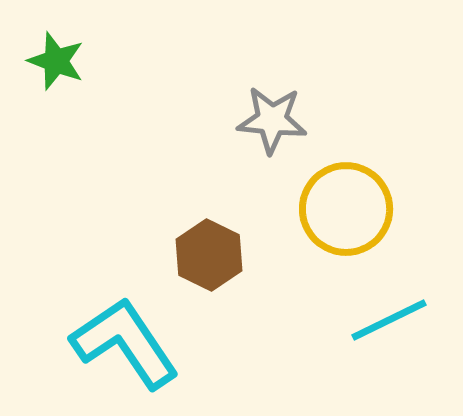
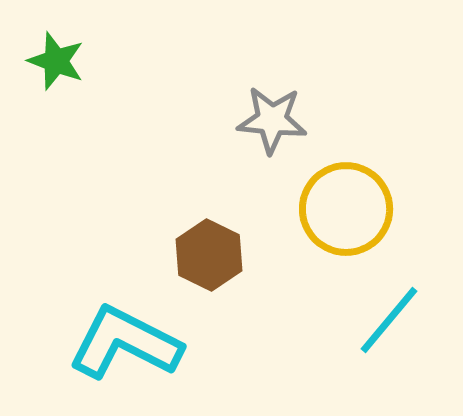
cyan line: rotated 24 degrees counterclockwise
cyan L-shape: rotated 29 degrees counterclockwise
